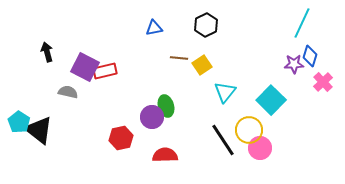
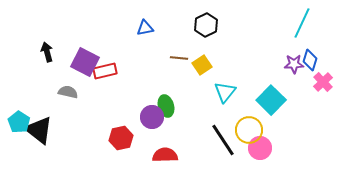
blue triangle: moved 9 px left
blue diamond: moved 4 px down
purple square: moved 5 px up
